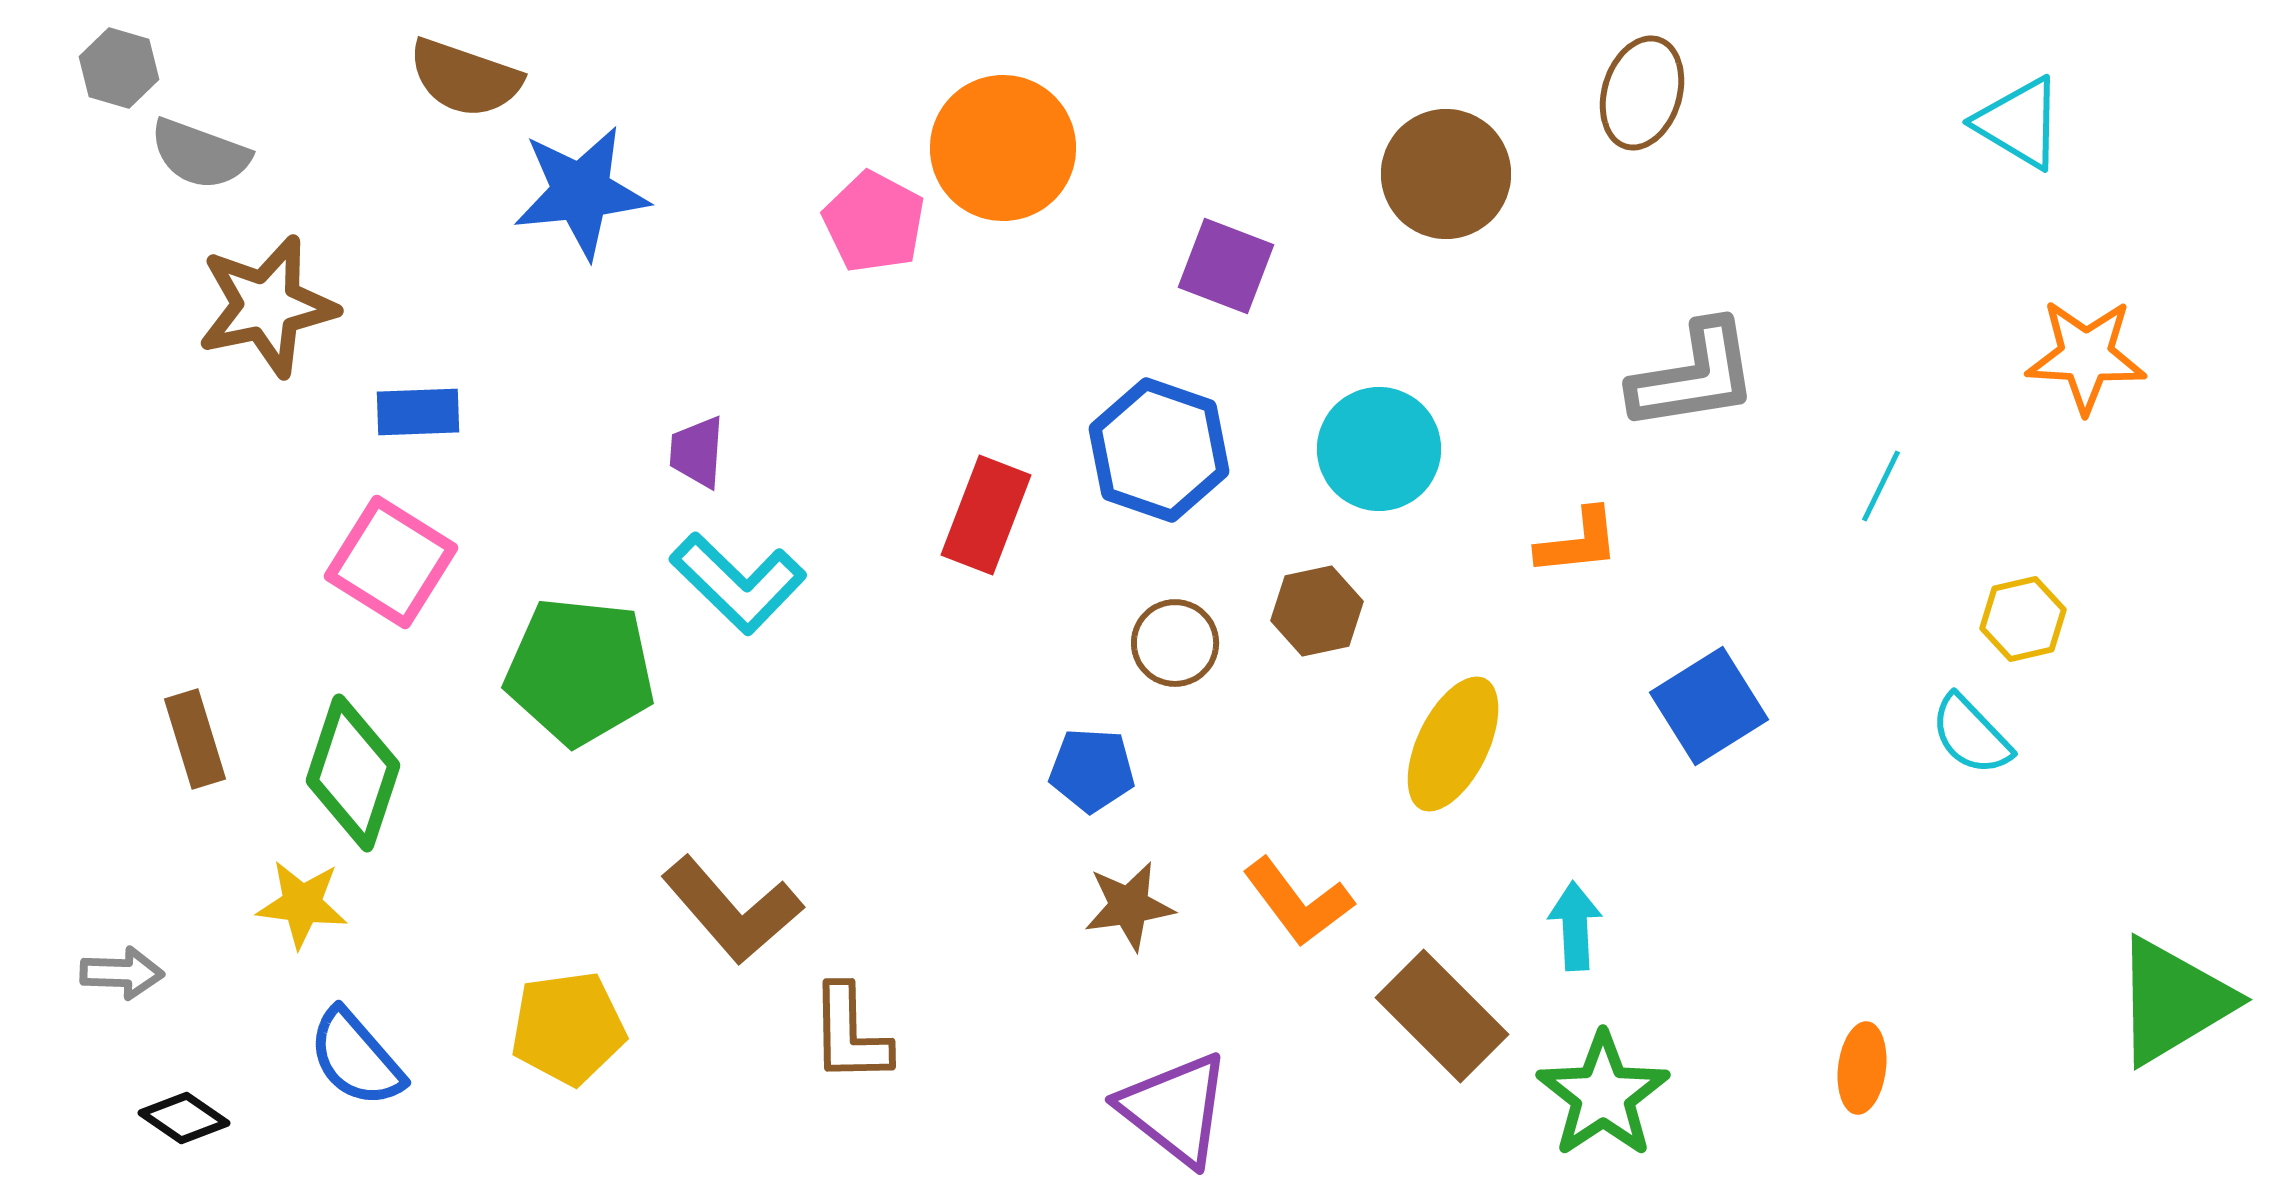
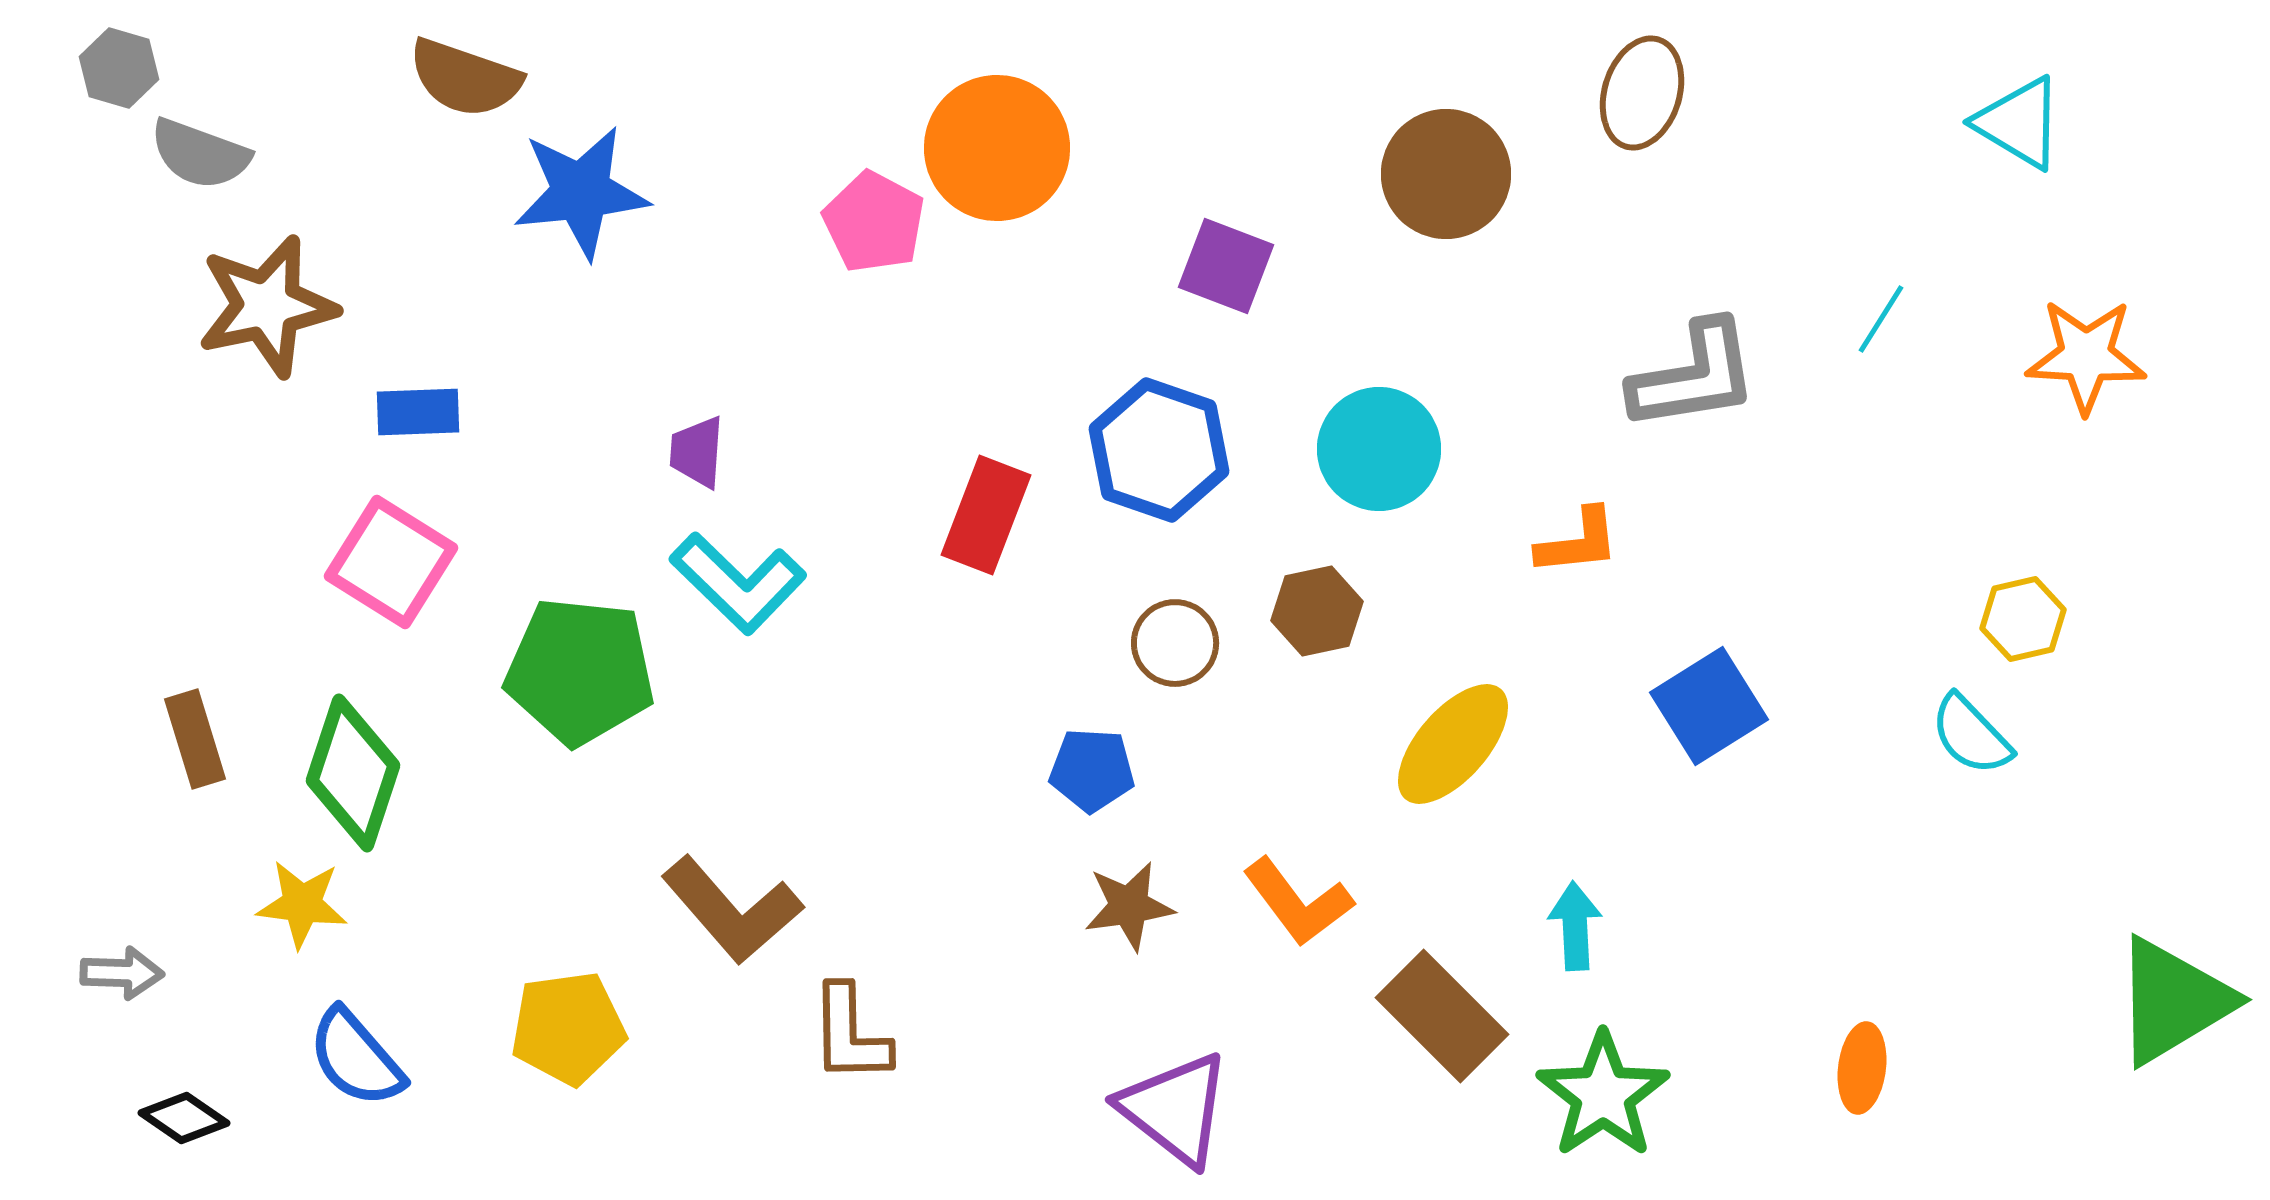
orange circle at (1003, 148): moved 6 px left
cyan line at (1881, 486): moved 167 px up; rotated 6 degrees clockwise
yellow ellipse at (1453, 744): rotated 15 degrees clockwise
